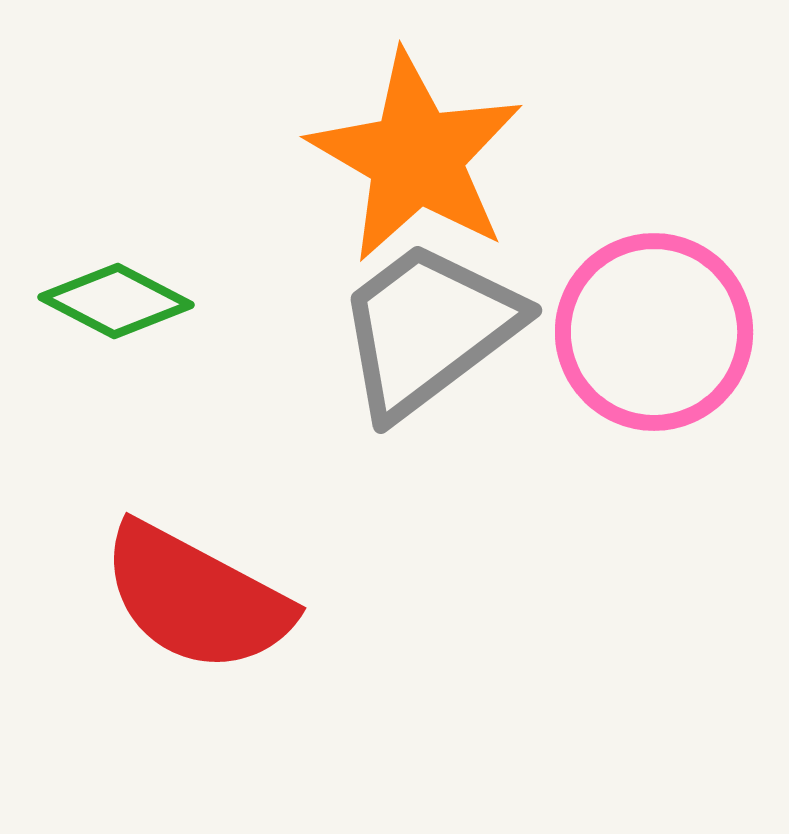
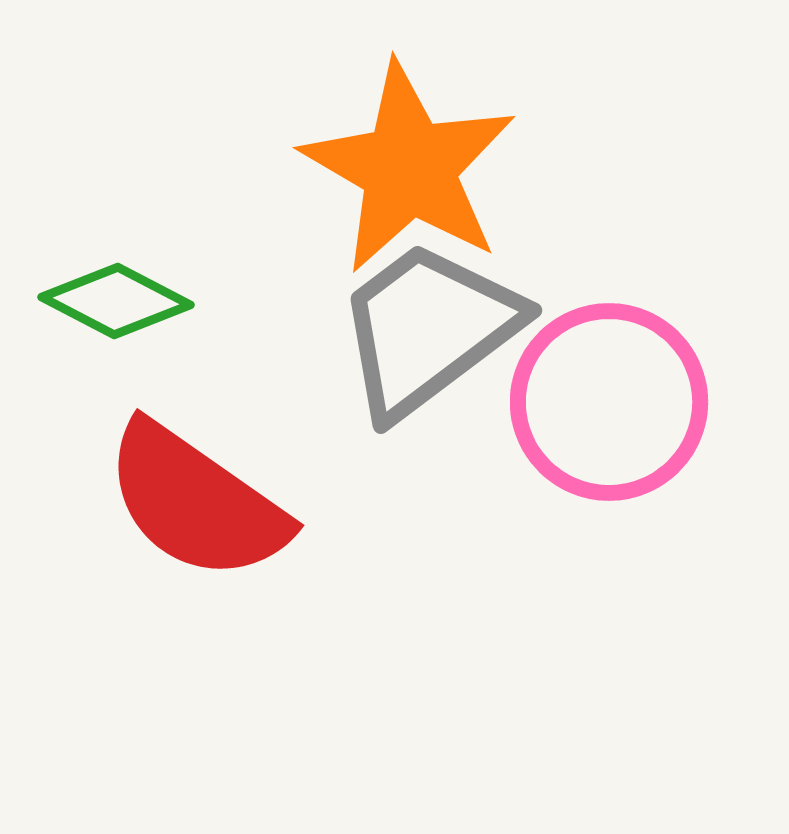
orange star: moved 7 px left, 11 px down
pink circle: moved 45 px left, 70 px down
red semicircle: moved 96 px up; rotated 7 degrees clockwise
